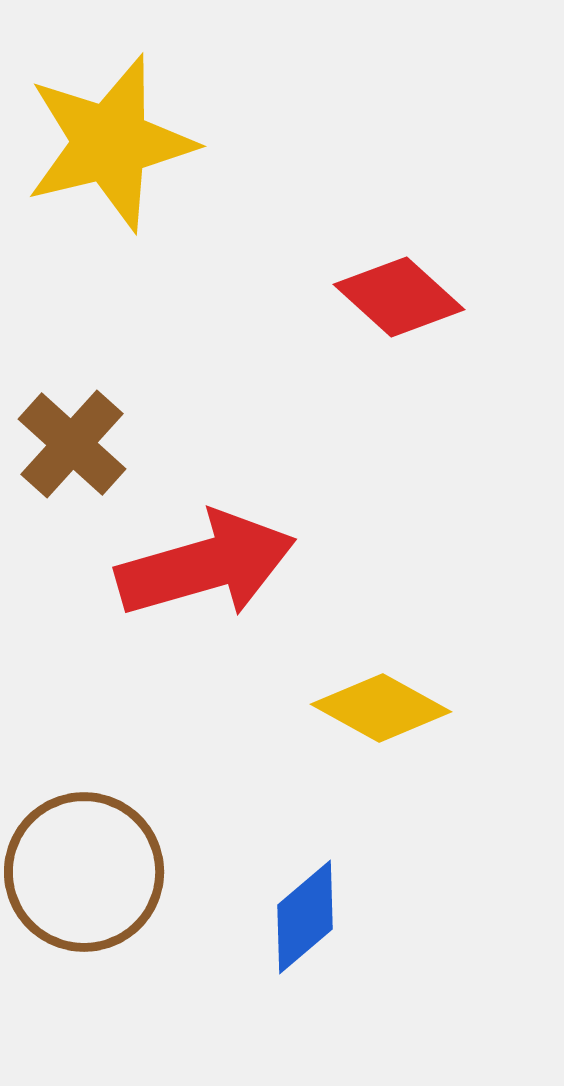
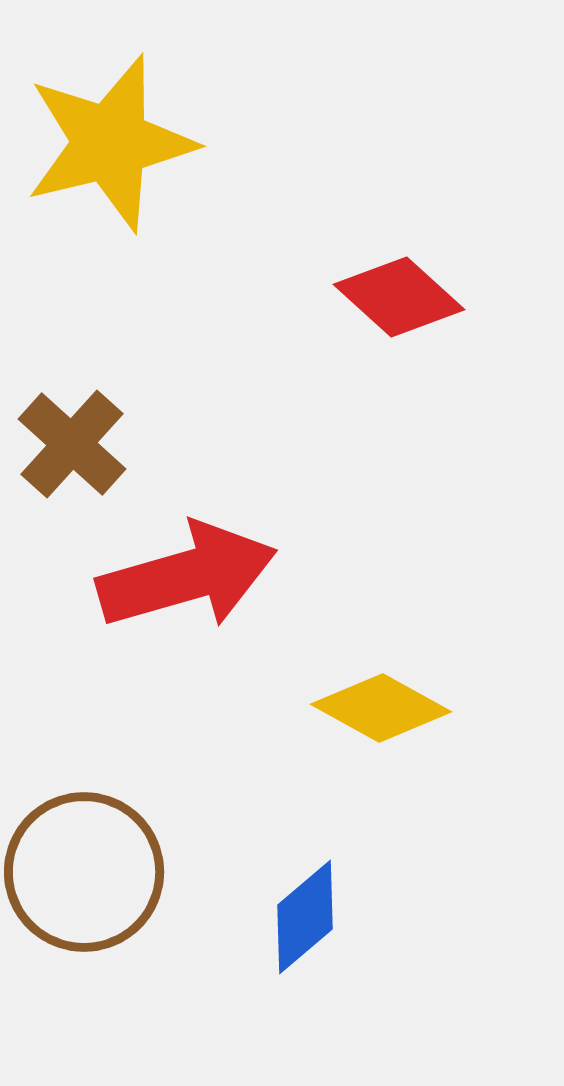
red arrow: moved 19 px left, 11 px down
